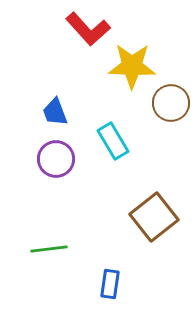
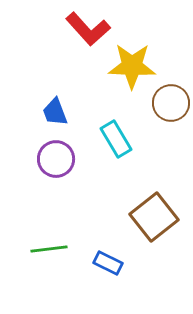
cyan rectangle: moved 3 px right, 2 px up
blue rectangle: moved 2 px left, 21 px up; rotated 72 degrees counterclockwise
